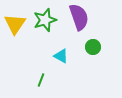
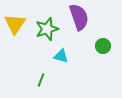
green star: moved 2 px right, 9 px down
green circle: moved 10 px right, 1 px up
cyan triangle: rotated 14 degrees counterclockwise
